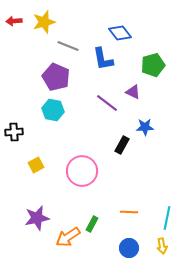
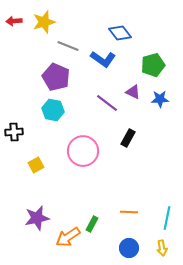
blue L-shape: rotated 45 degrees counterclockwise
blue star: moved 15 px right, 28 px up
black rectangle: moved 6 px right, 7 px up
pink circle: moved 1 px right, 20 px up
yellow arrow: moved 2 px down
